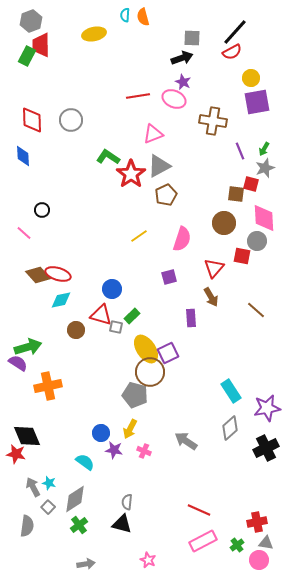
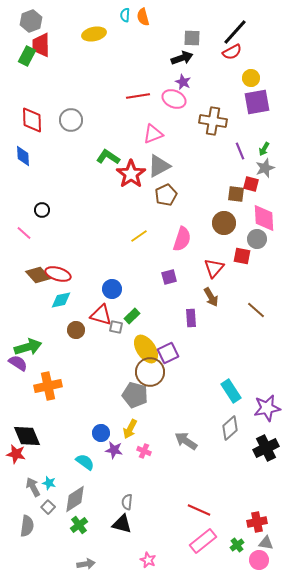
gray circle at (257, 241): moved 2 px up
pink rectangle at (203, 541): rotated 12 degrees counterclockwise
